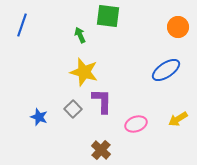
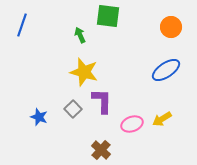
orange circle: moved 7 px left
yellow arrow: moved 16 px left
pink ellipse: moved 4 px left
